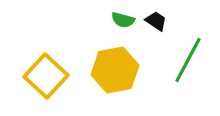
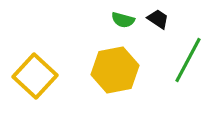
black trapezoid: moved 2 px right, 2 px up
yellow square: moved 11 px left
